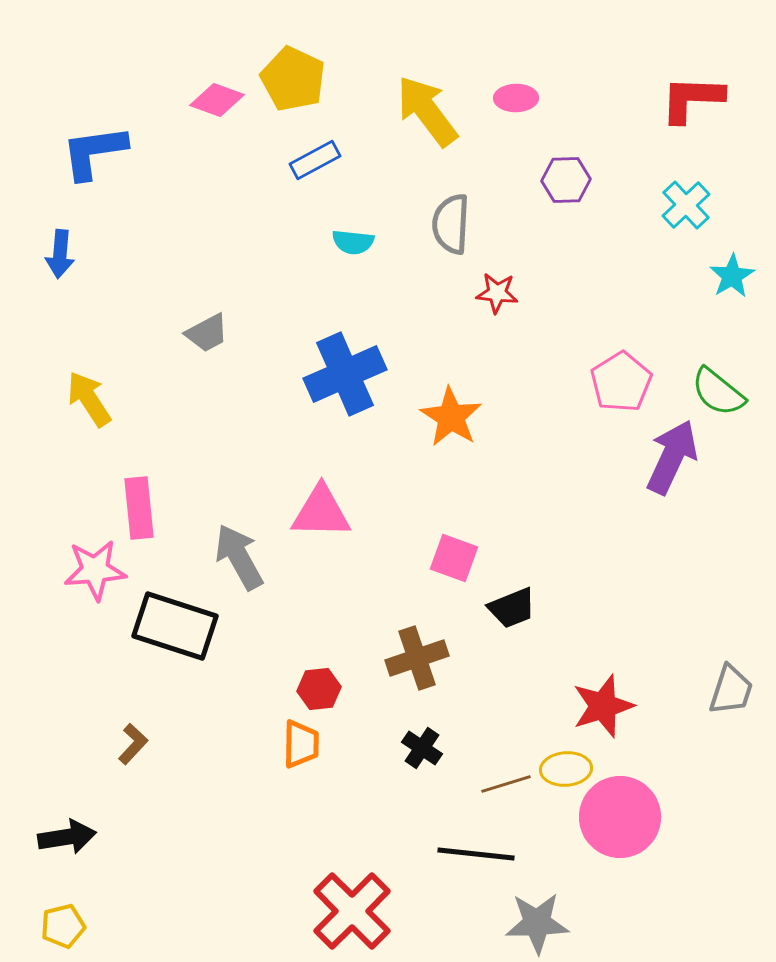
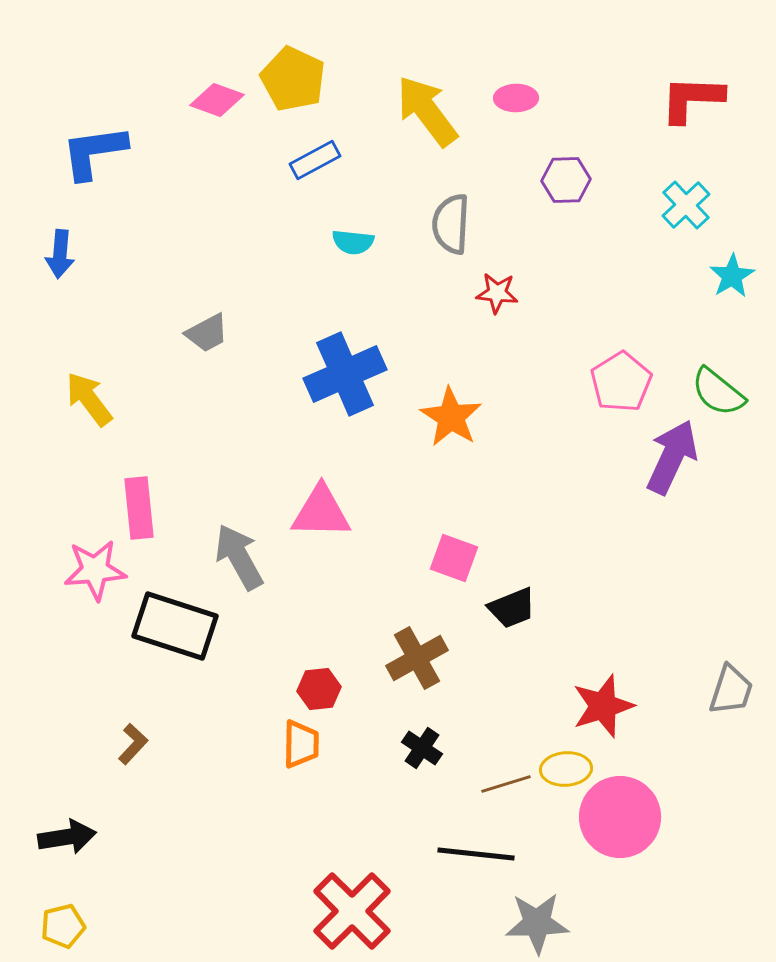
yellow arrow at (89, 399): rotated 4 degrees counterclockwise
brown cross at (417, 658): rotated 10 degrees counterclockwise
